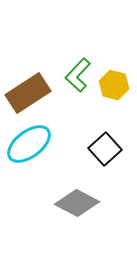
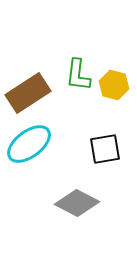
green L-shape: rotated 36 degrees counterclockwise
black square: rotated 32 degrees clockwise
